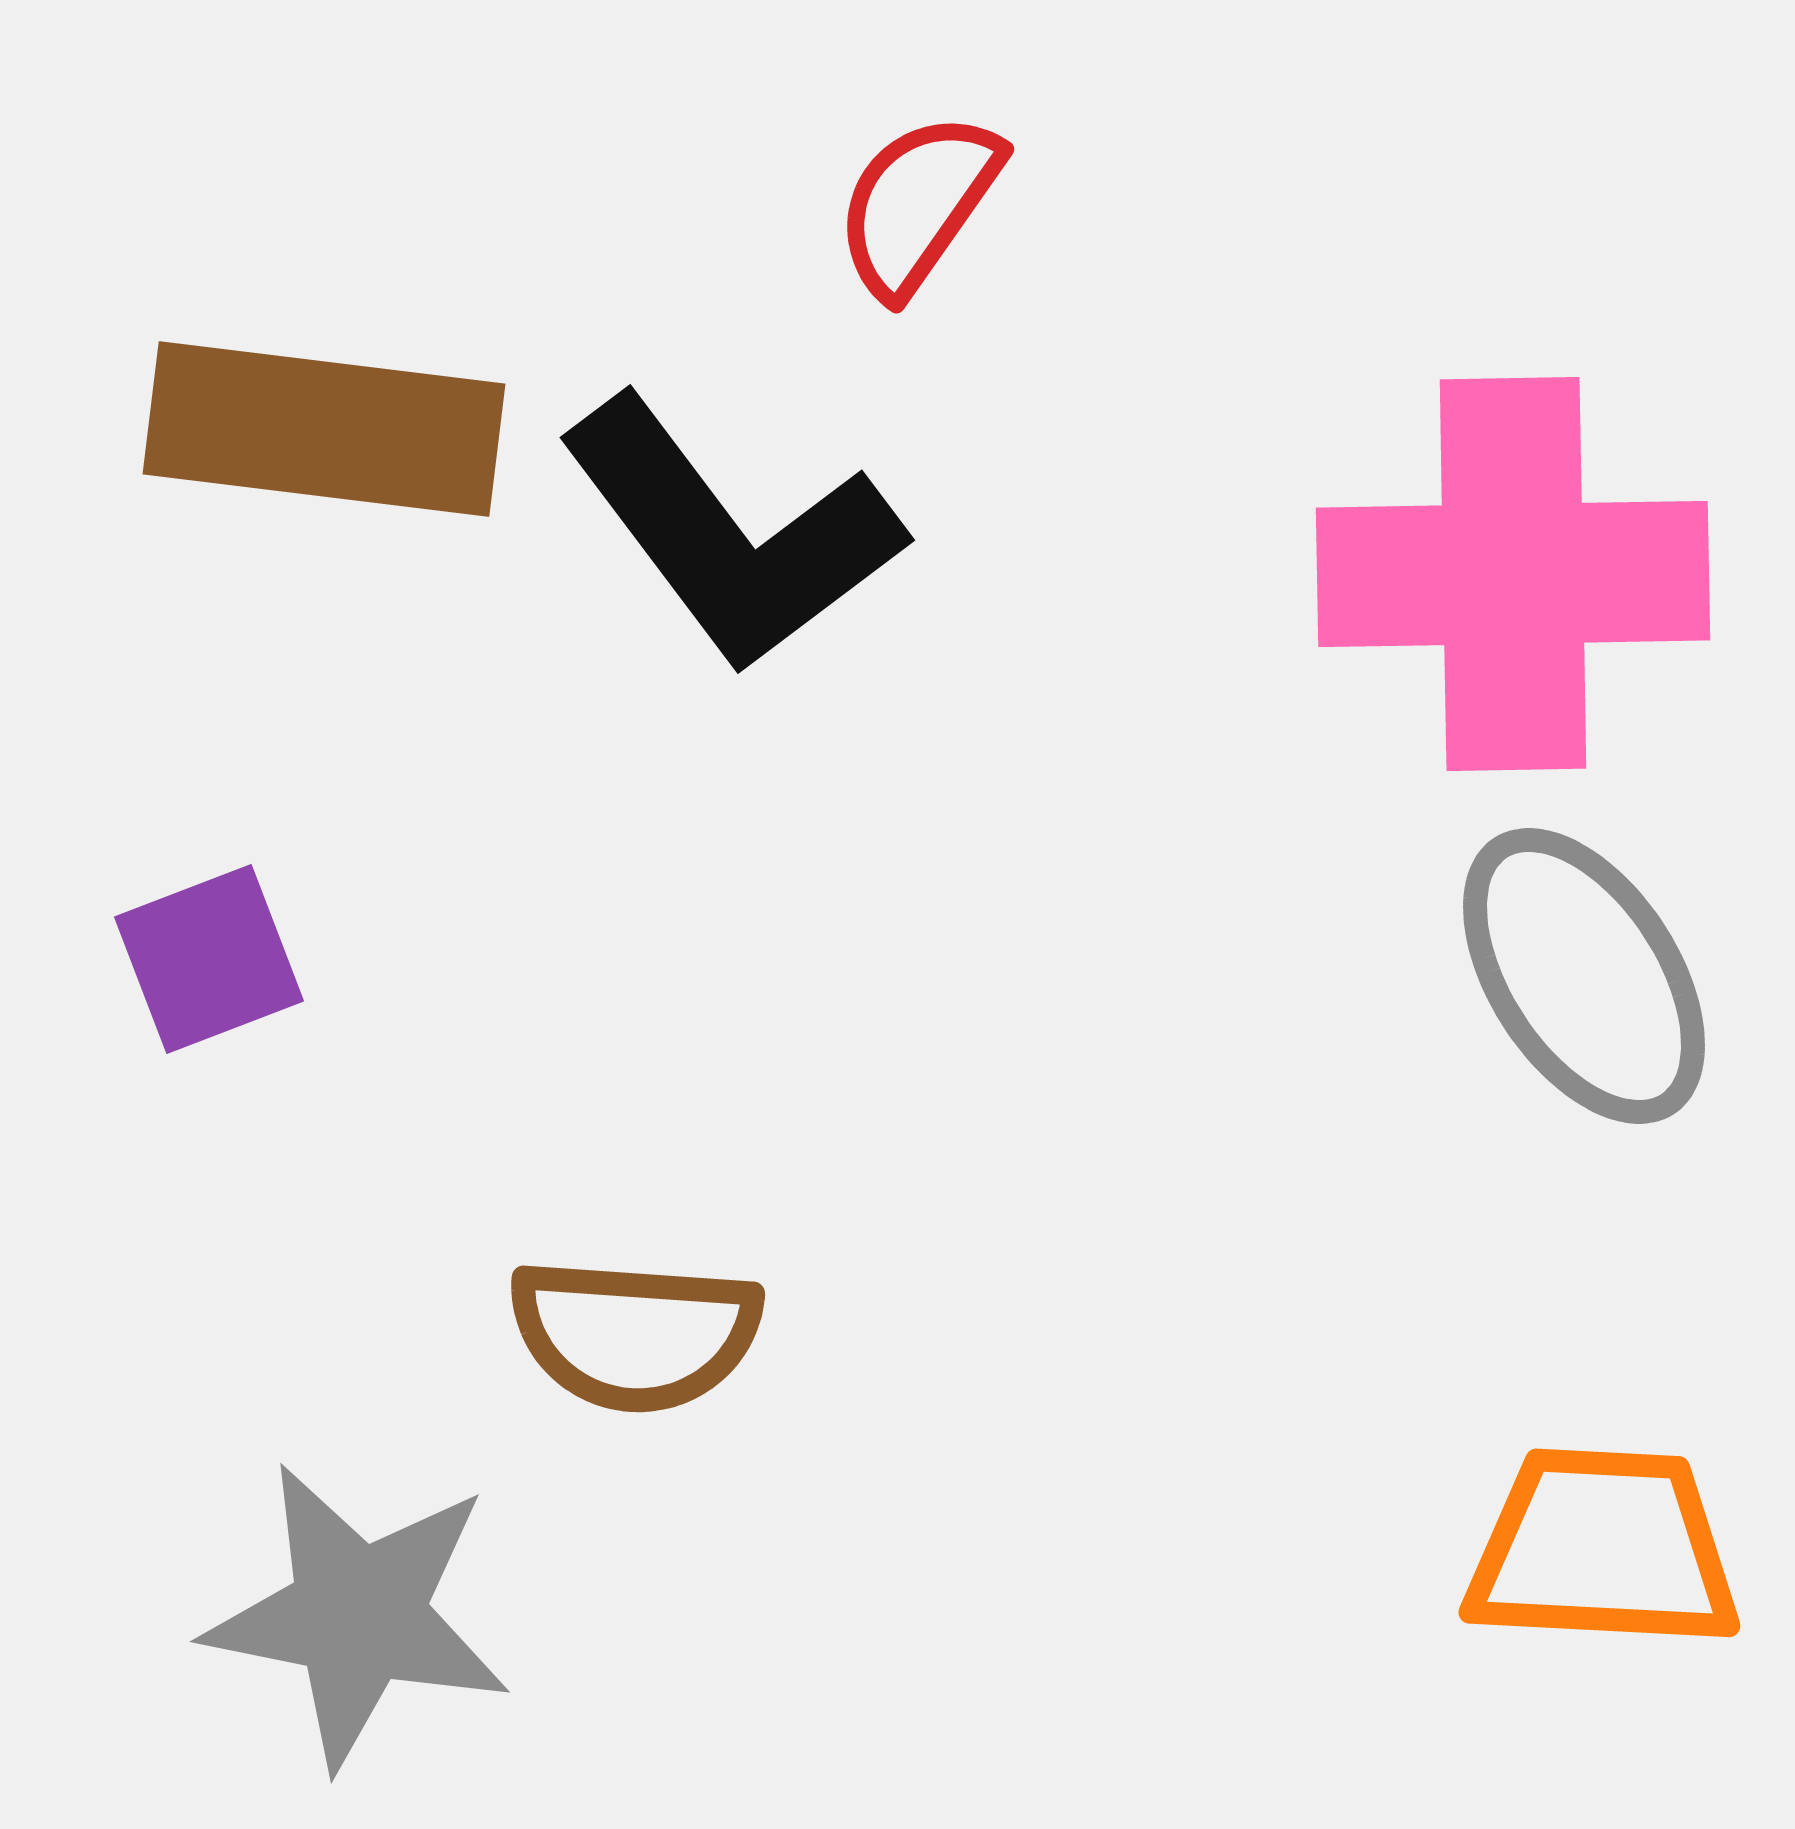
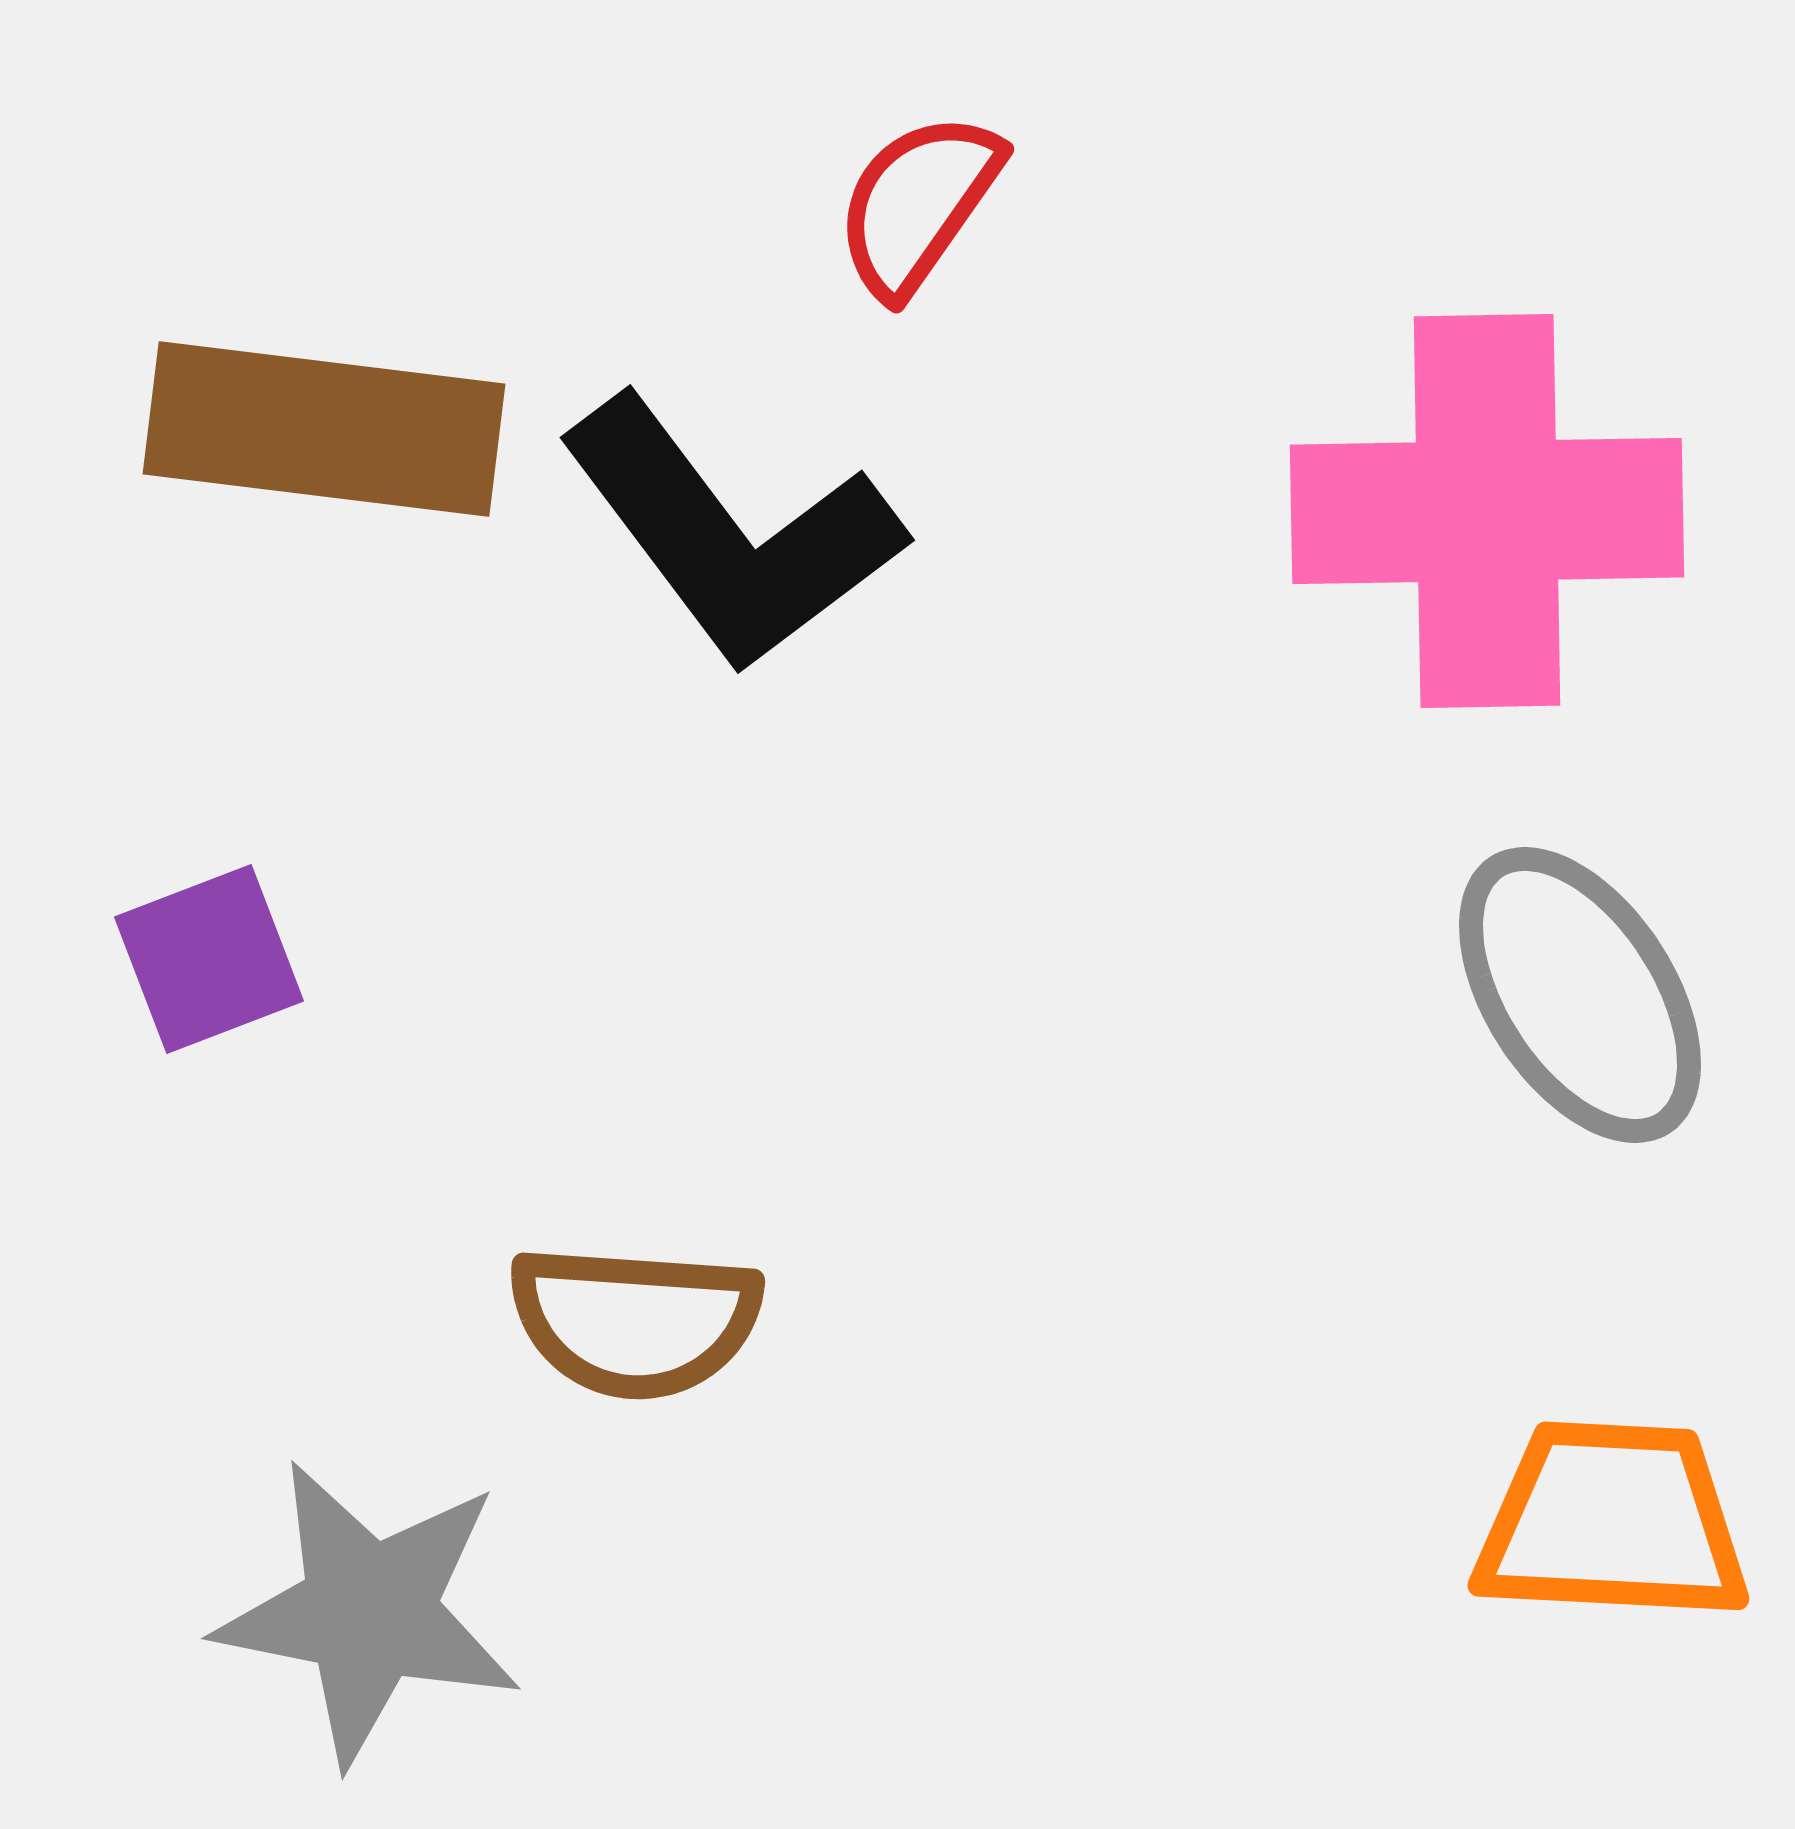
pink cross: moved 26 px left, 63 px up
gray ellipse: moved 4 px left, 19 px down
brown semicircle: moved 13 px up
orange trapezoid: moved 9 px right, 27 px up
gray star: moved 11 px right, 3 px up
